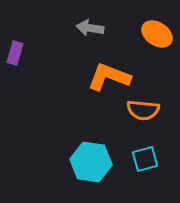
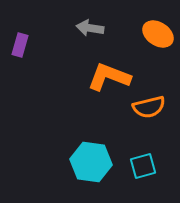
orange ellipse: moved 1 px right
purple rectangle: moved 5 px right, 8 px up
orange semicircle: moved 6 px right, 3 px up; rotated 20 degrees counterclockwise
cyan square: moved 2 px left, 7 px down
